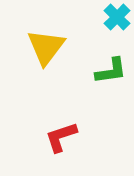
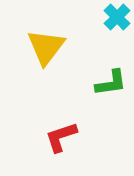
green L-shape: moved 12 px down
